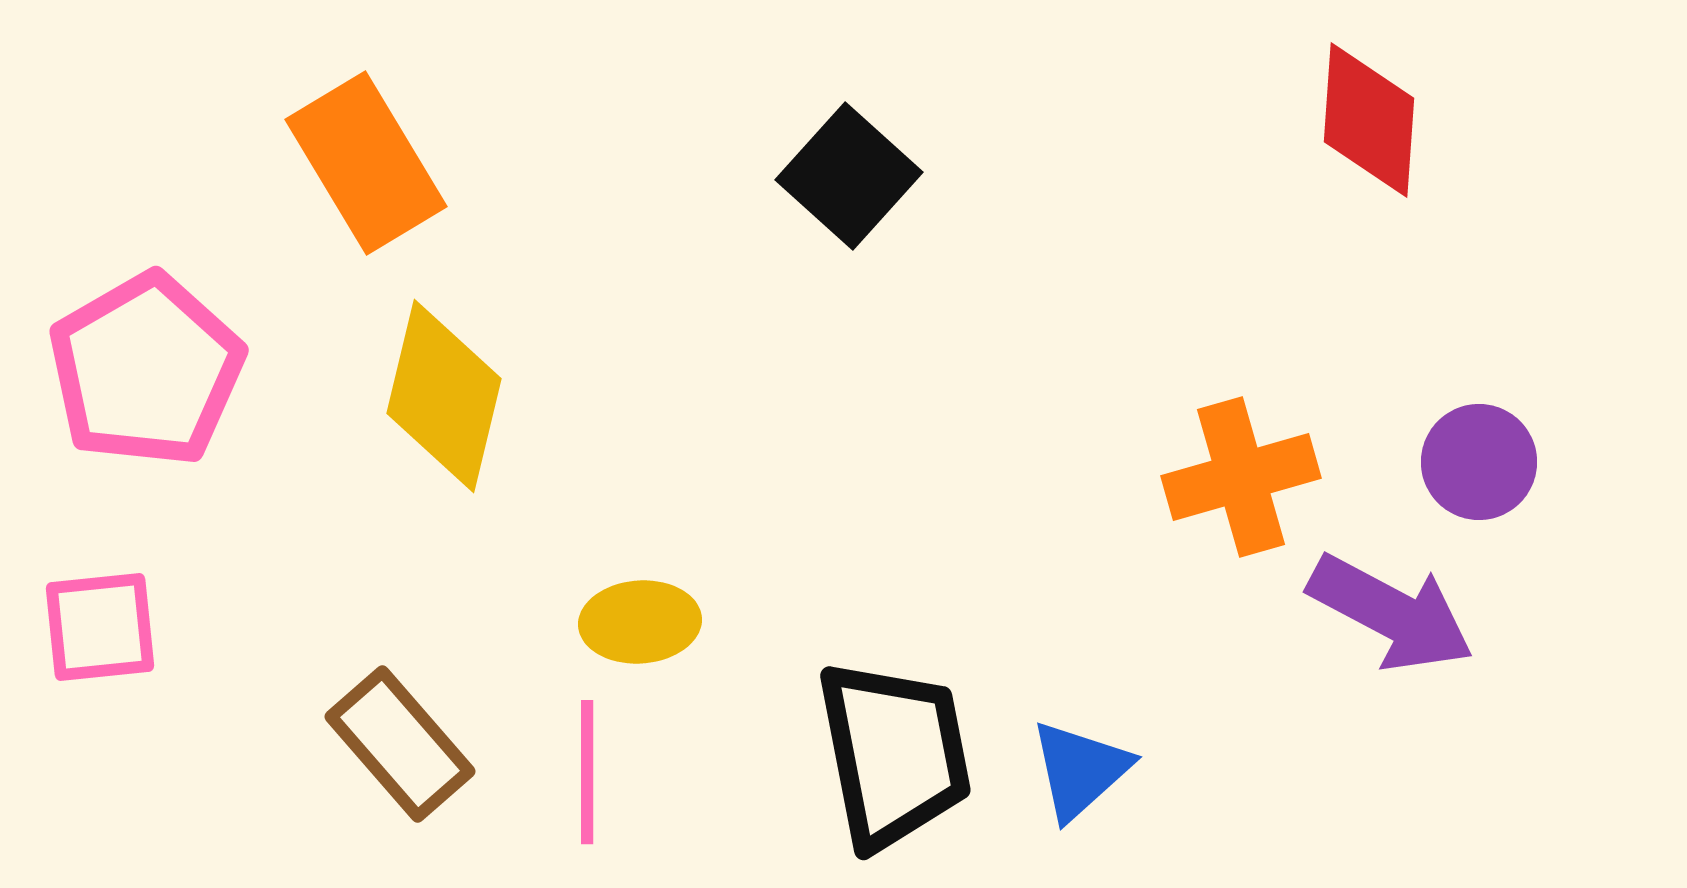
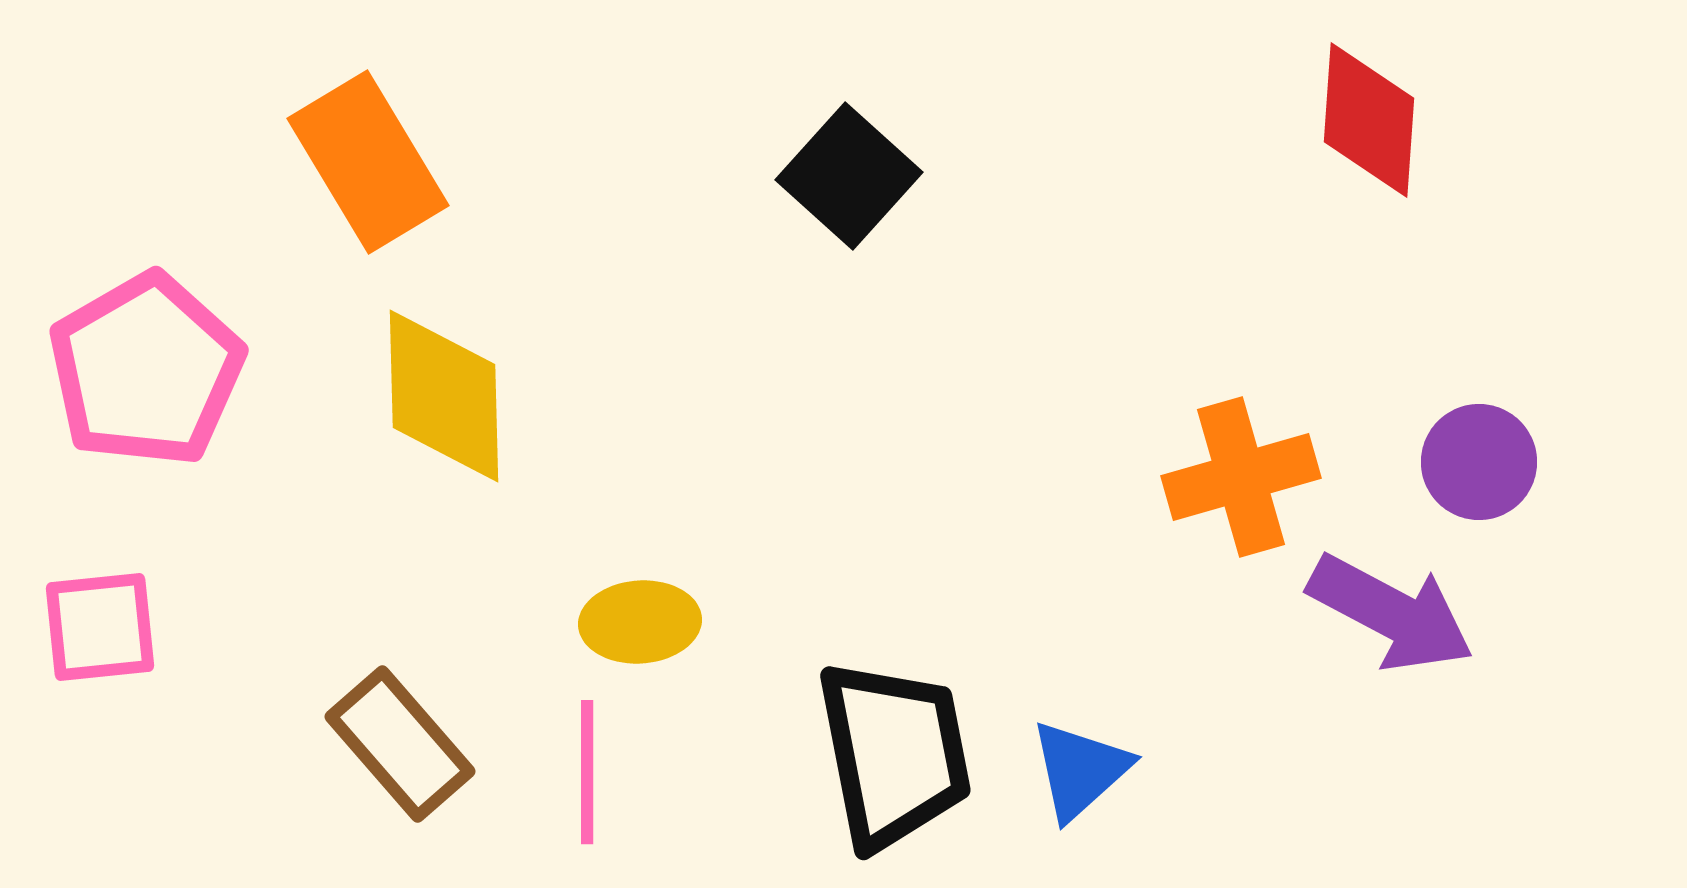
orange rectangle: moved 2 px right, 1 px up
yellow diamond: rotated 15 degrees counterclockwise
